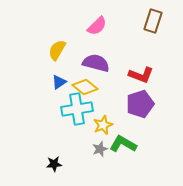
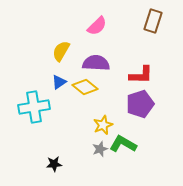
yellow semicircle: moved 4 px right, 1 px down
purple semicircle: rotated 12 degrees counterclockwise
red L-shape: rotated 20 degrees counterclockwise
cyan cross: moved 43 px left, 2 px up
